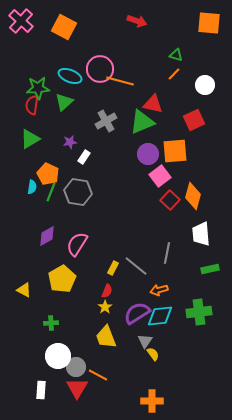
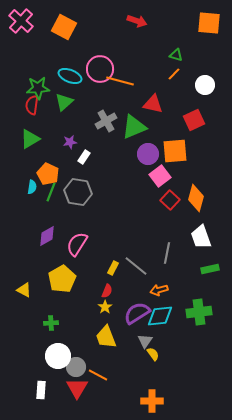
green triangle at (142, 122): moved 8 px left, 5 px down
orange diamond at (193, 196): moved 3 px right, 2 px down
white trapezoid at (201, 234): moved 3 px down; rotated 15 degrees counterclockwise
